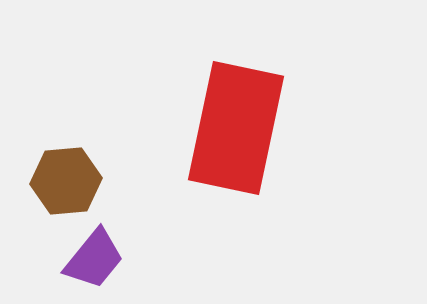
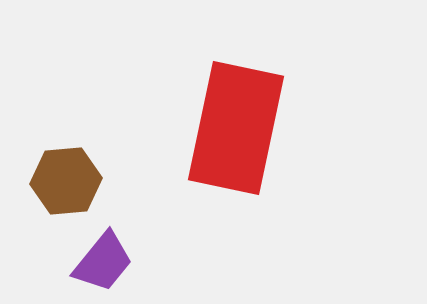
purple trapezoid: moved 9 px right, 3 px down
